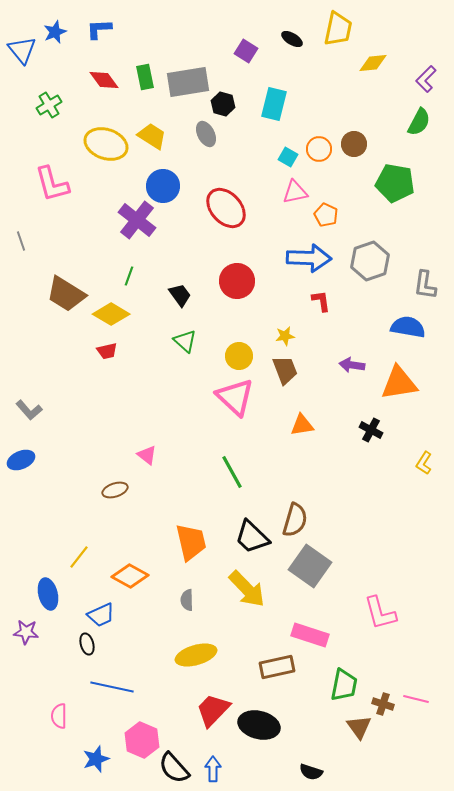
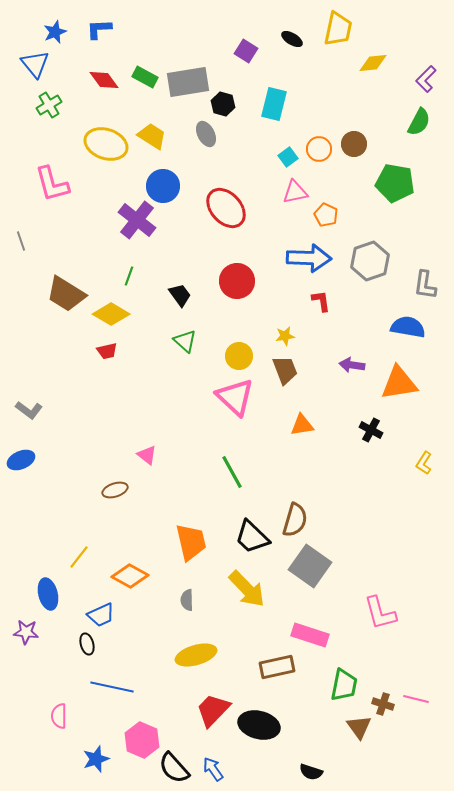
blue triangle at (22, 50): moved 13 px right, 14 px down
green rectangle at (145, 77): rotated 50 degrees counterclockwise
cyan square at (288, 157): rotated 24 degrees clockwise
gray L-shape at (29, 410): rotated 12 degrees counterclockwise
blue arrow at (213, 769): rotated 35 degrees counterclockwise
